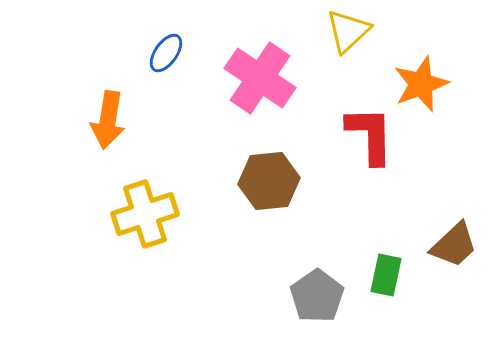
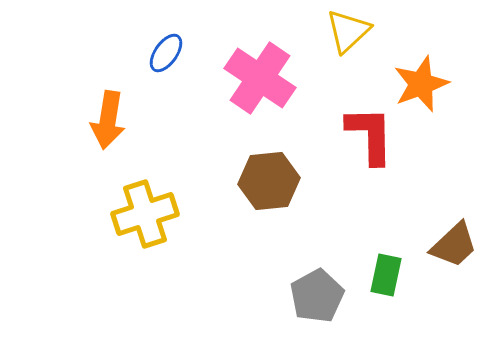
gray pentagon: rotated 6 degrees clockwise
